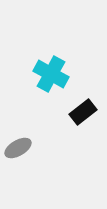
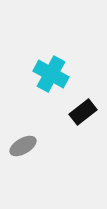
gray ellipse: moved 5 px right, 2 px up
